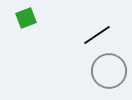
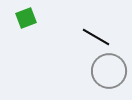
black line: moved 1 px left, 2 px down; rotated 64 degrees clockwise
